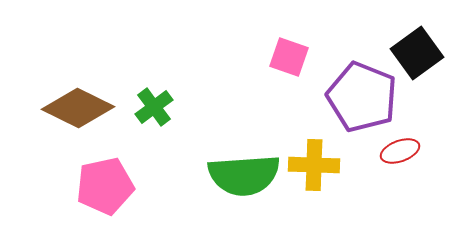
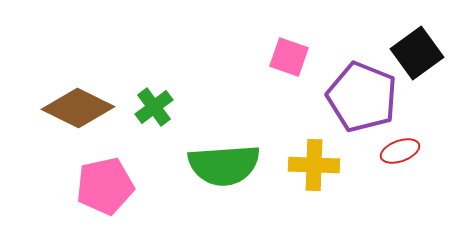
green semicircle: moved 20 px left, 10 px up
